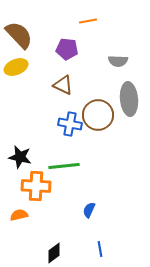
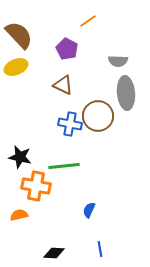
orange line: rotated 24 degrees counterclockwise
purple pentagon: rotated 20 degrees clockwise
gray ellipse: moved 3 px left, 6 px up
brown circle: moved 1 px down
orange cross: rotated 8 degrees clockwise
black diamond: rotated 40 degrees clockwise
